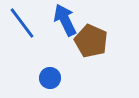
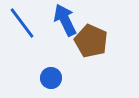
blue circle: moved 1 px right
